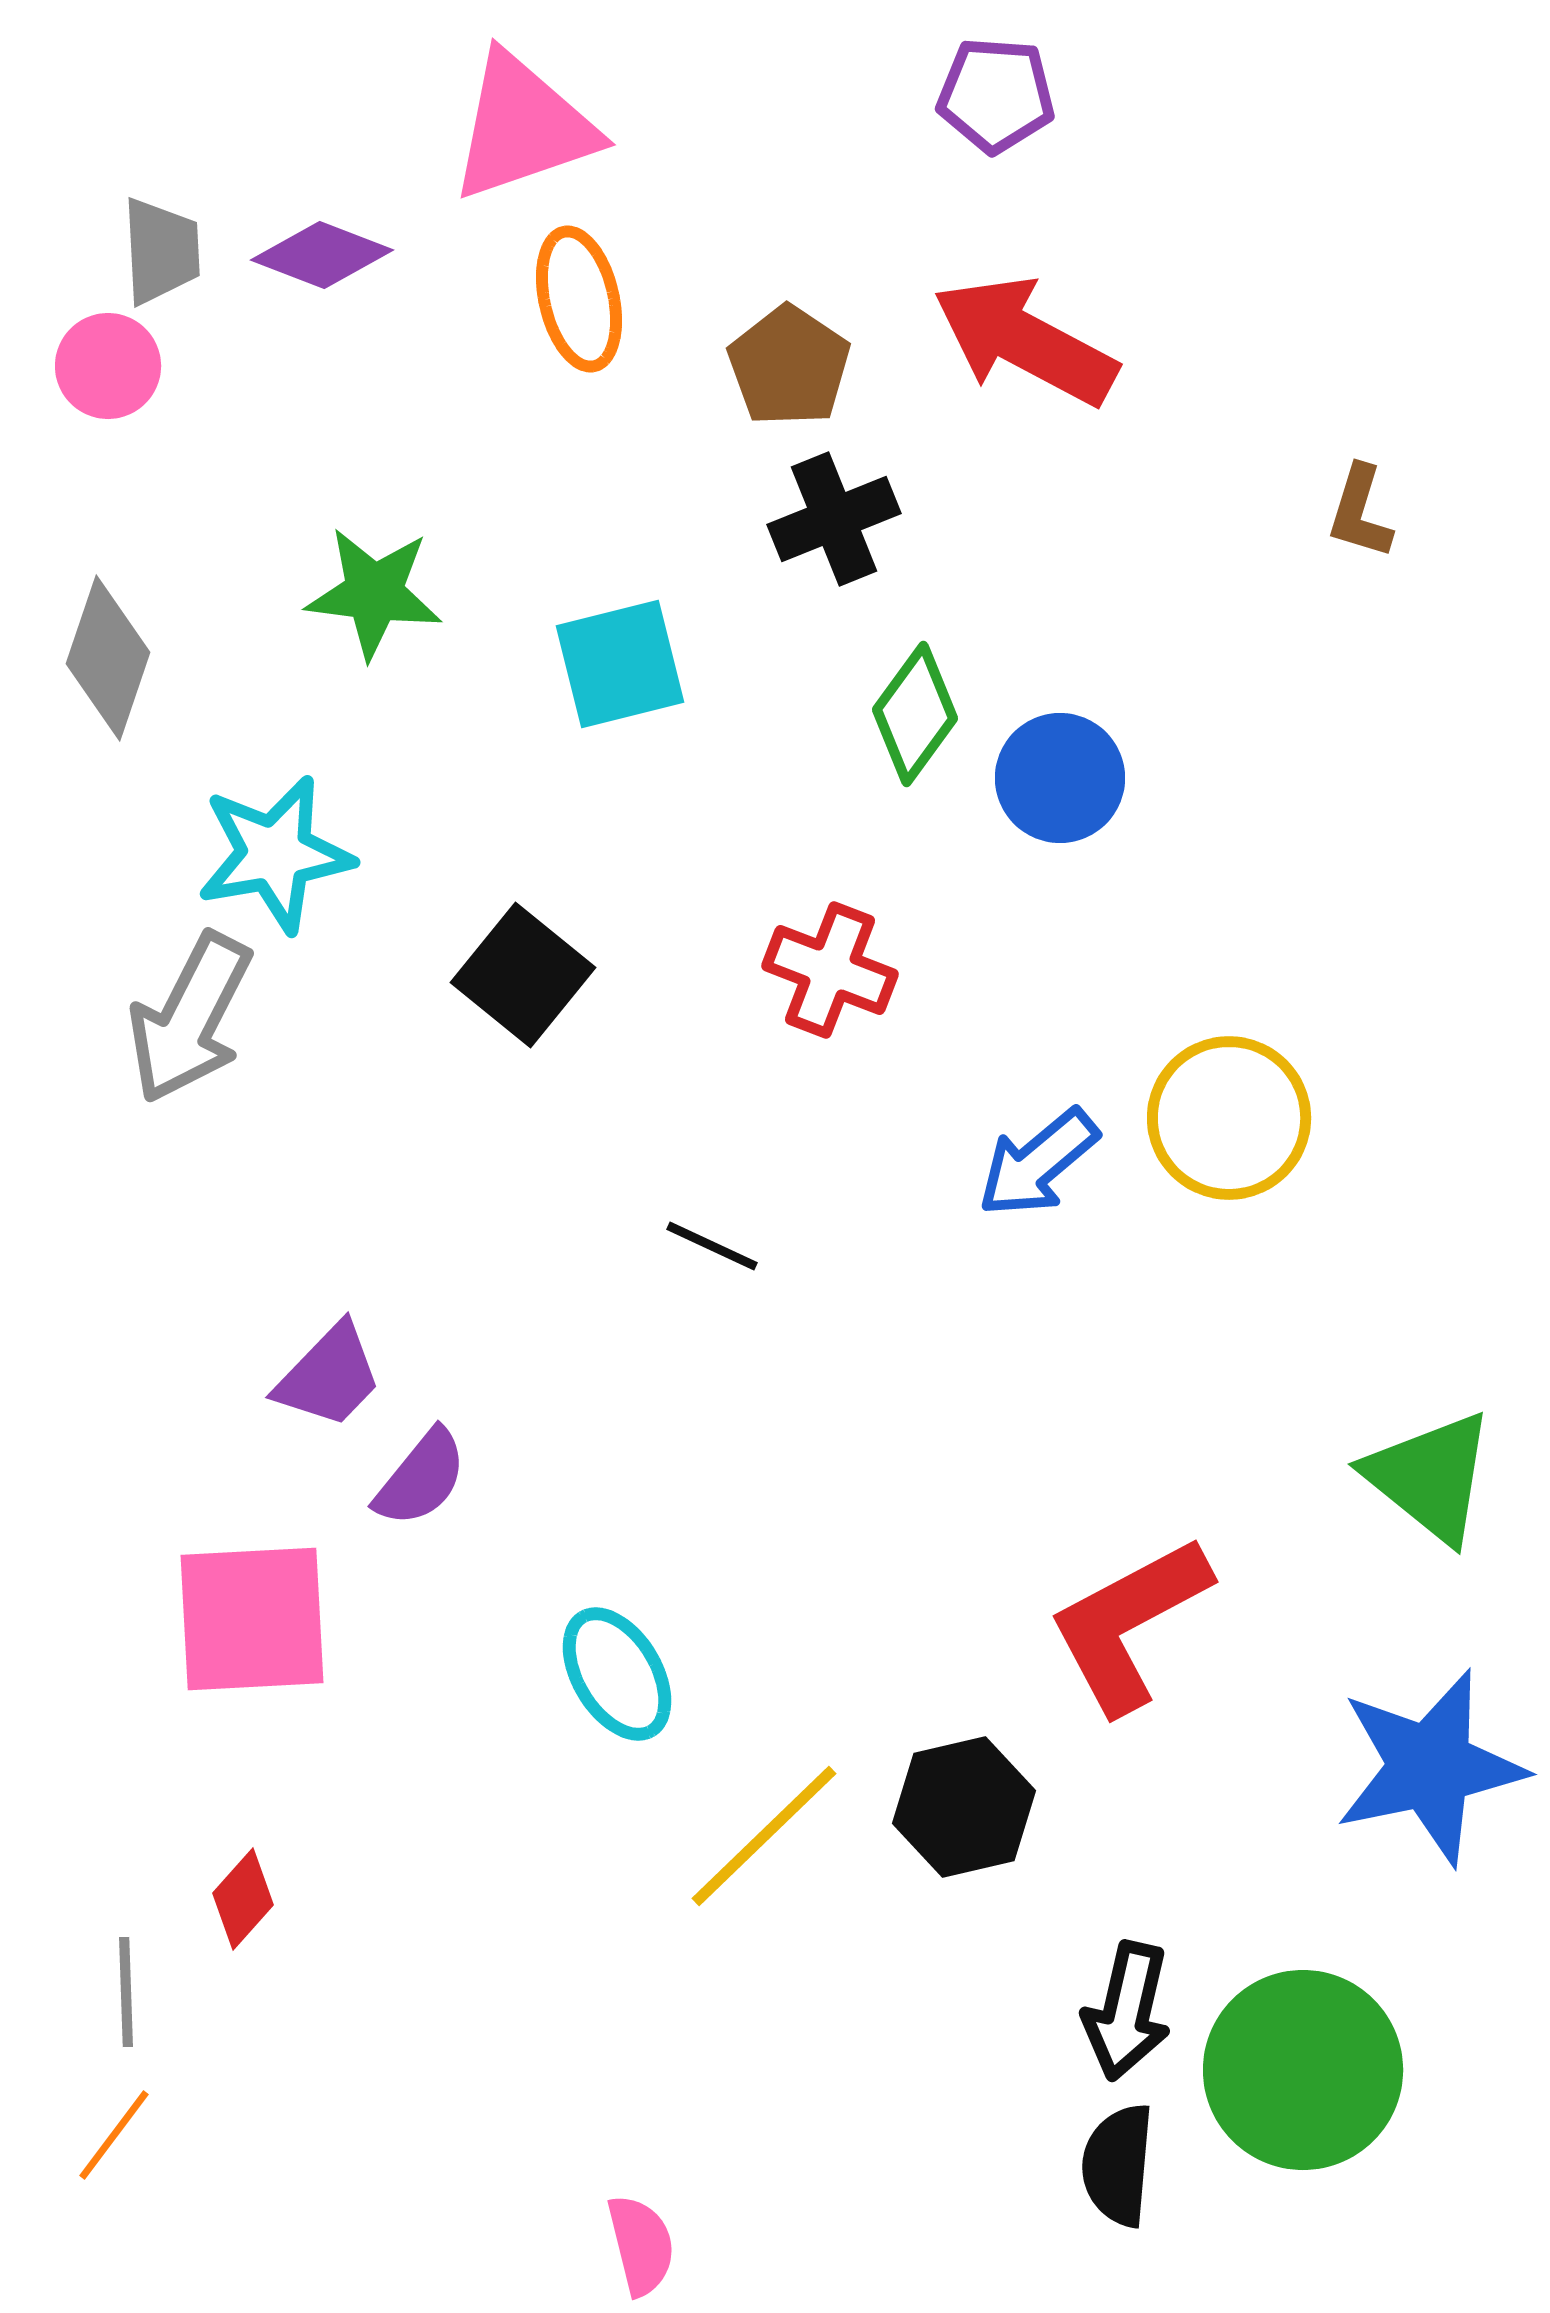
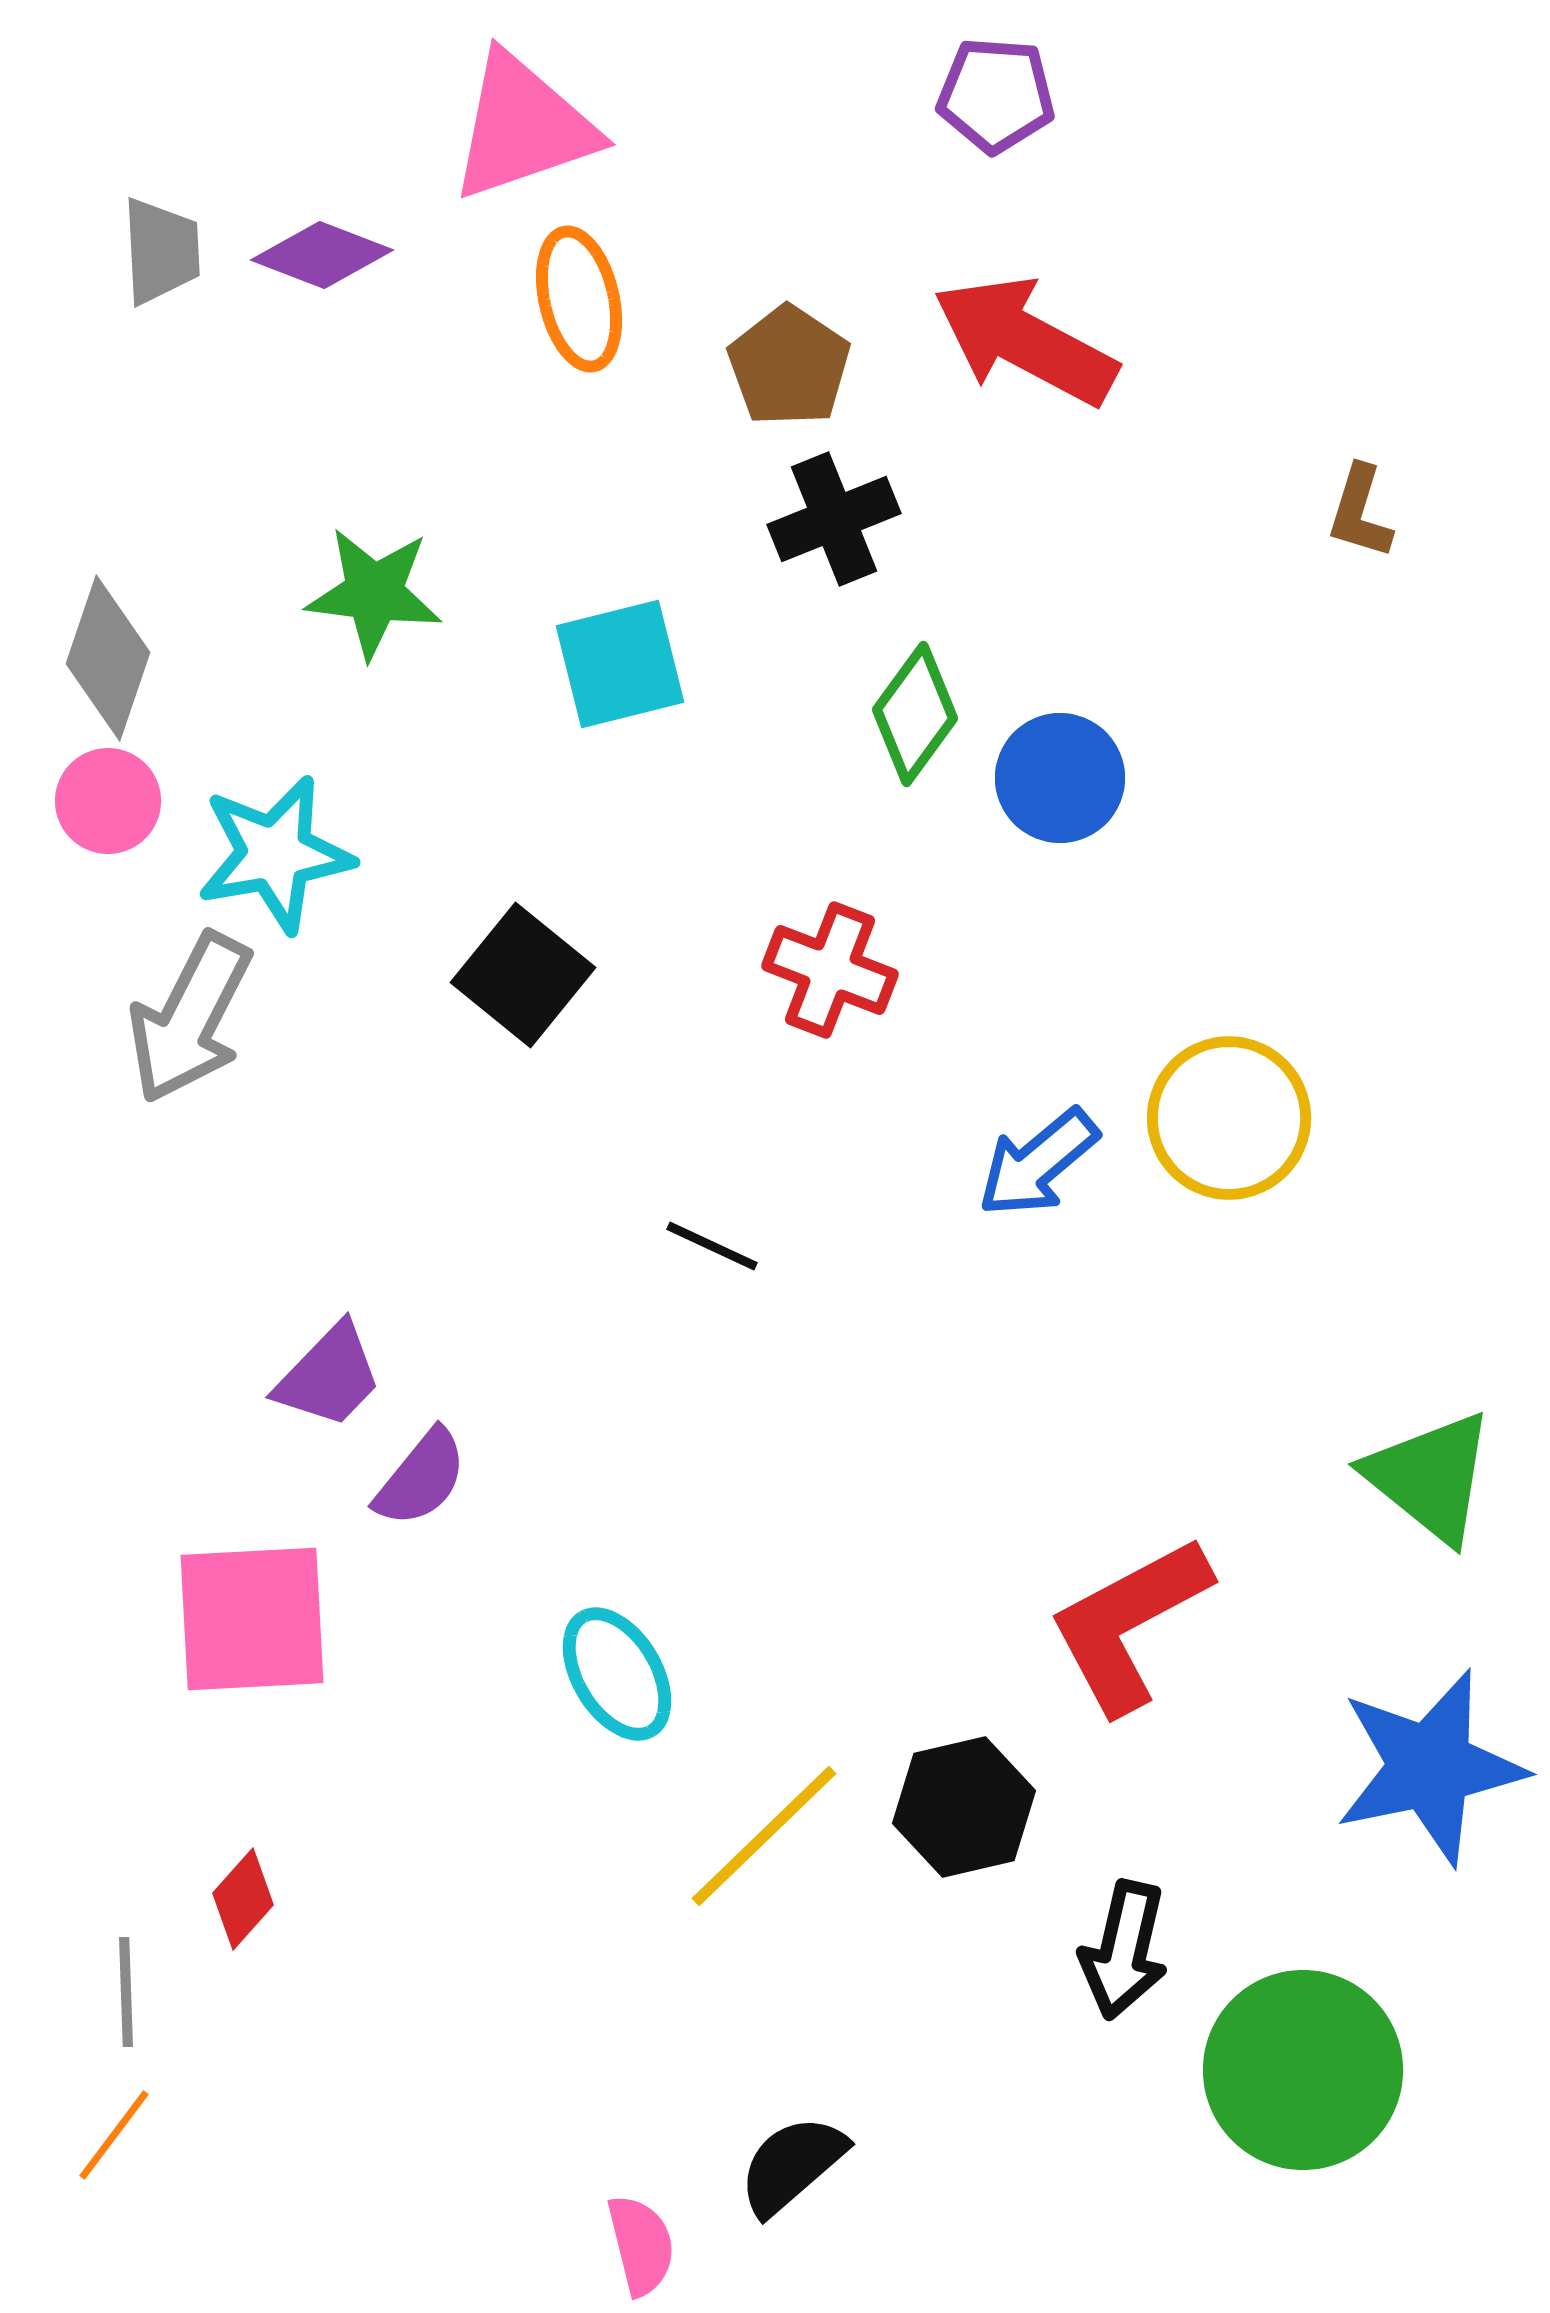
pink circle: moved 435 px down
black arrow: moved 3 px left, 61 px up
black semicircle: moved 326 px left; rotated 44 degrees clockwise
